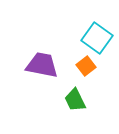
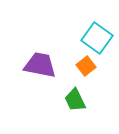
purple trapezoid: moved 2 px left
